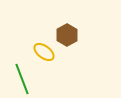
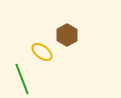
yellow ellipse: moved 2 px left
